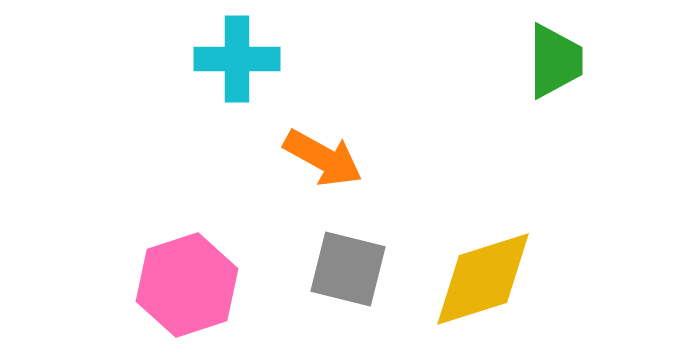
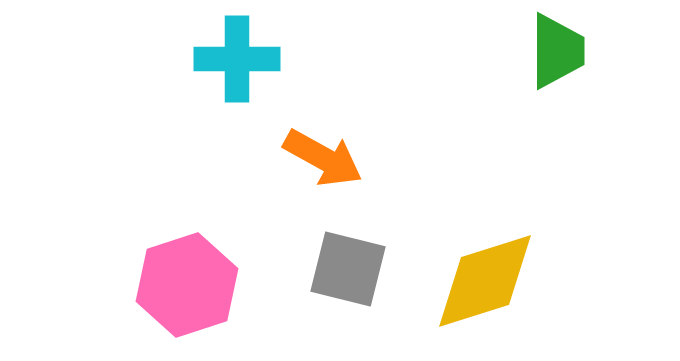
green trapezoid: moved 2 px right, 10 px up
yellow diamond: moved 2 px right, 2 px down
